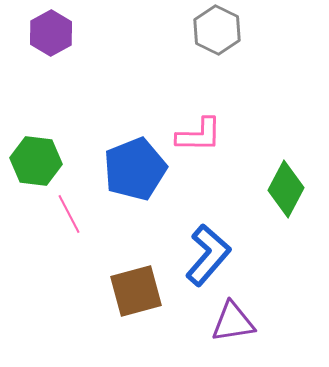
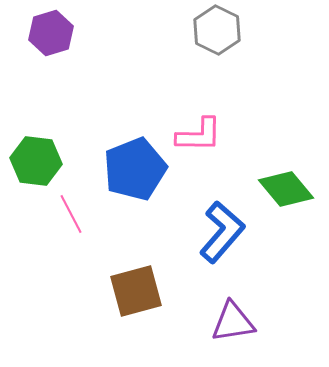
purple hexagon: rotated 12 degrees clockwise
green diamond: rotated 68 degrees counterclockwise
pink line: moved 2 px right
blue L-shape: moved 14 px right, 23 px up
